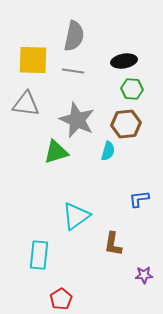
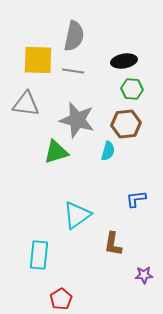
yellow square: moved 5 px right
gray star: rotated 9 degrees counterclockwise
blue L-shape: moved 3 px left
cyan triangle: moved 1 px right, 1 px up
